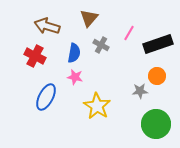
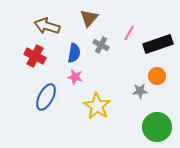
green circle: moved 1 px right, 3 px down
